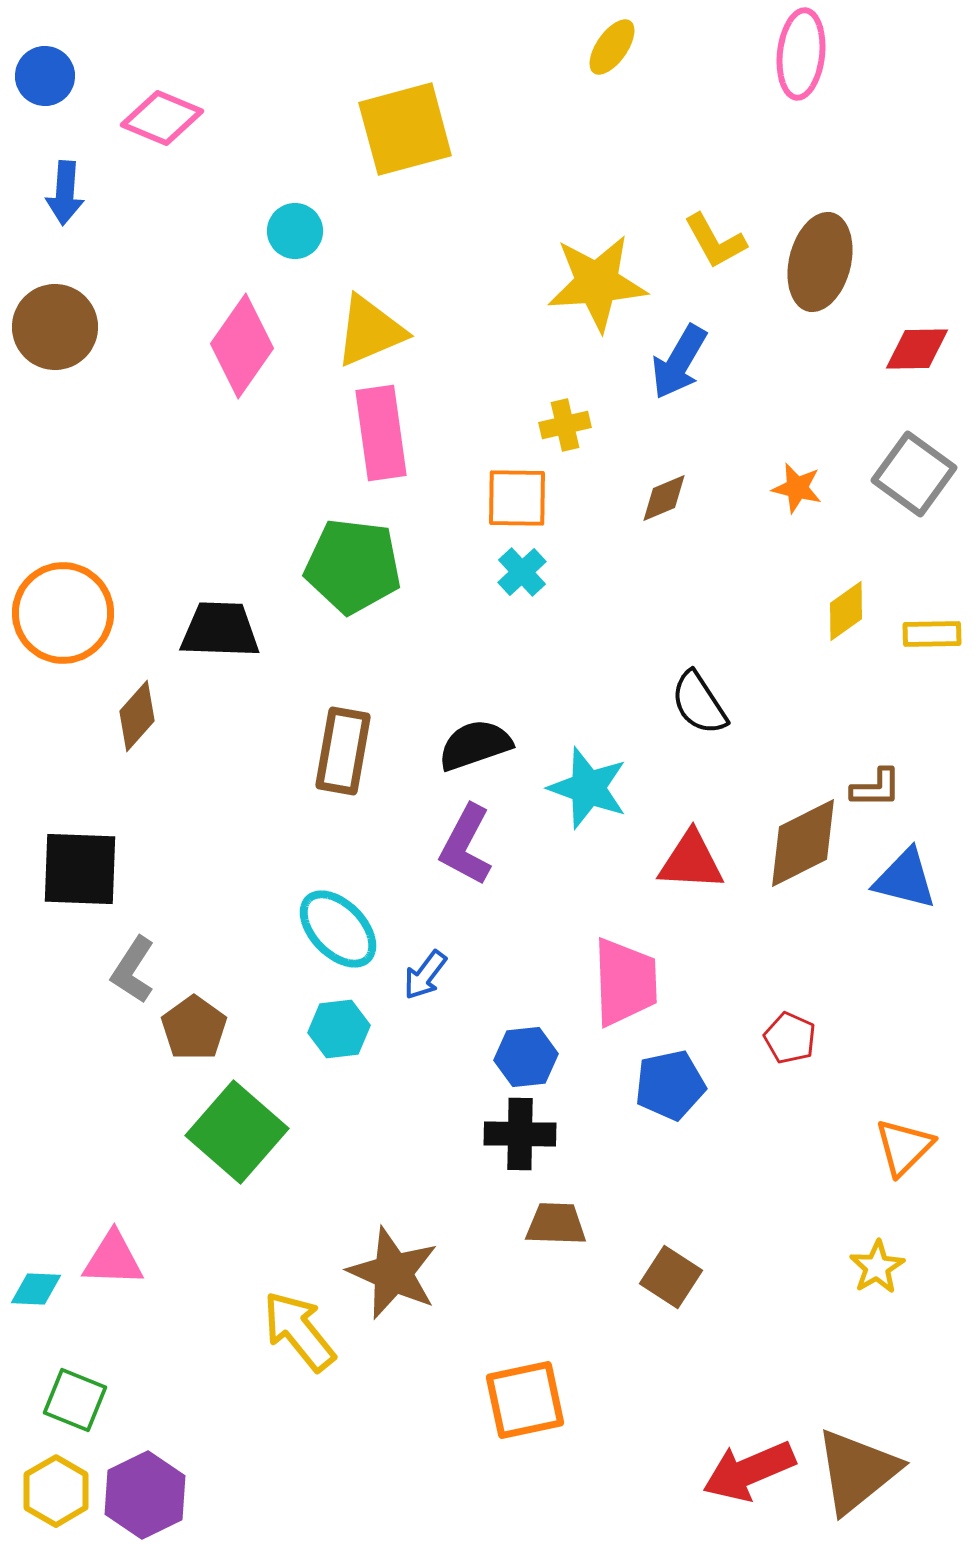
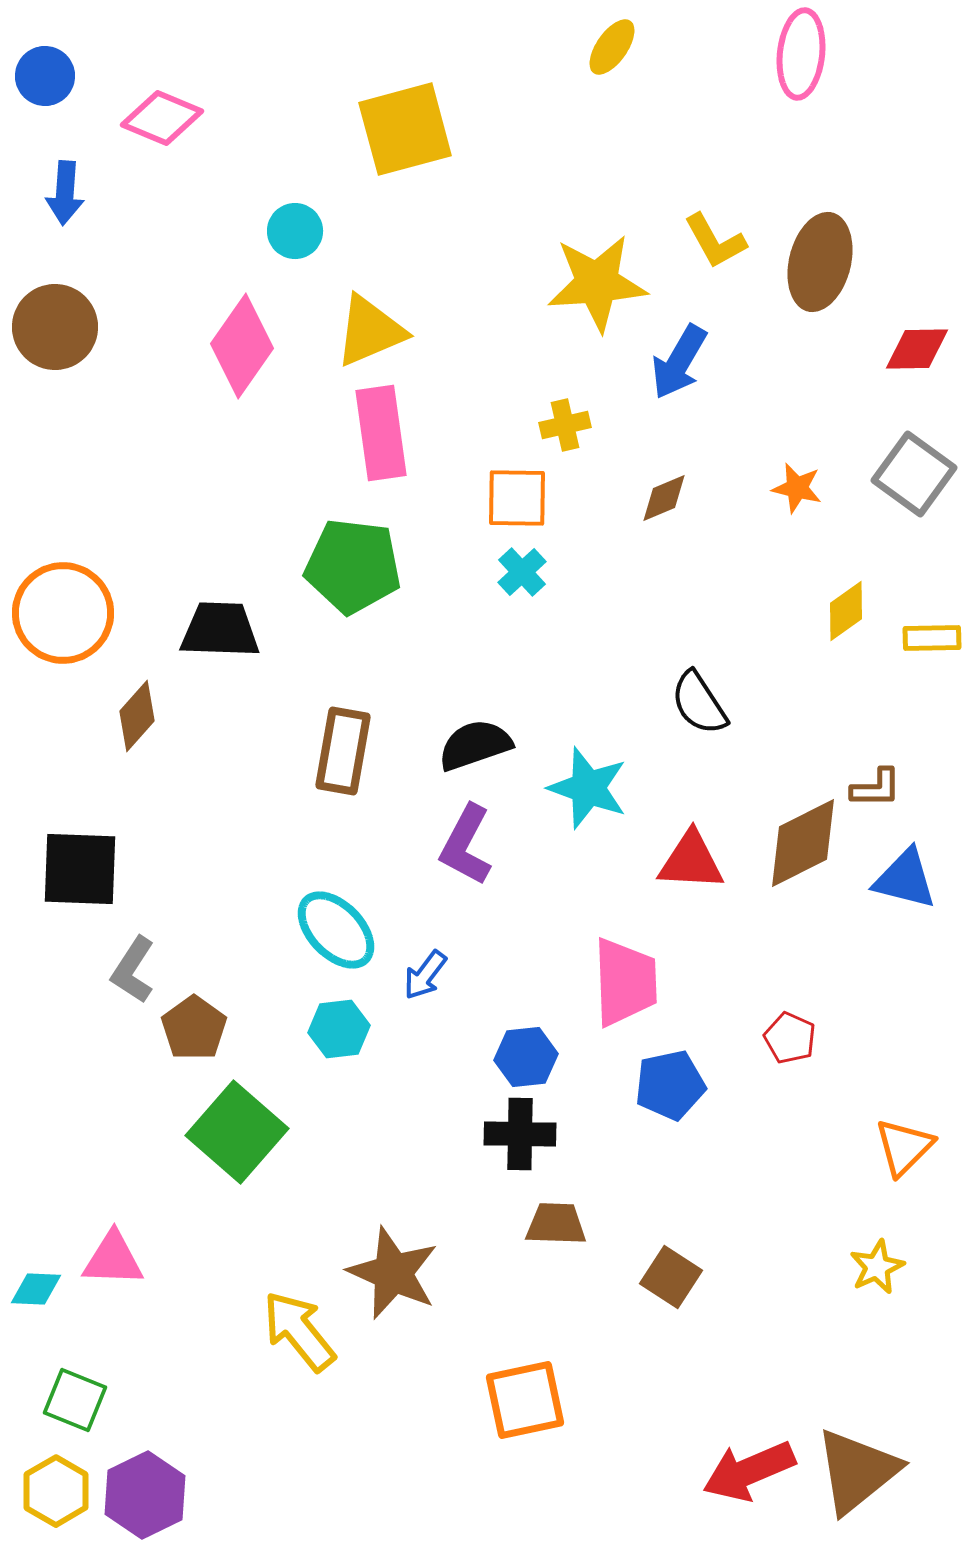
yellow rectangle at (932, 634): moved 4 px down
cyan ellipse at (338, 929): moved 2 px left, 1 px down
yellow star at (877, 1267): rotated 6 degrees clockwise
